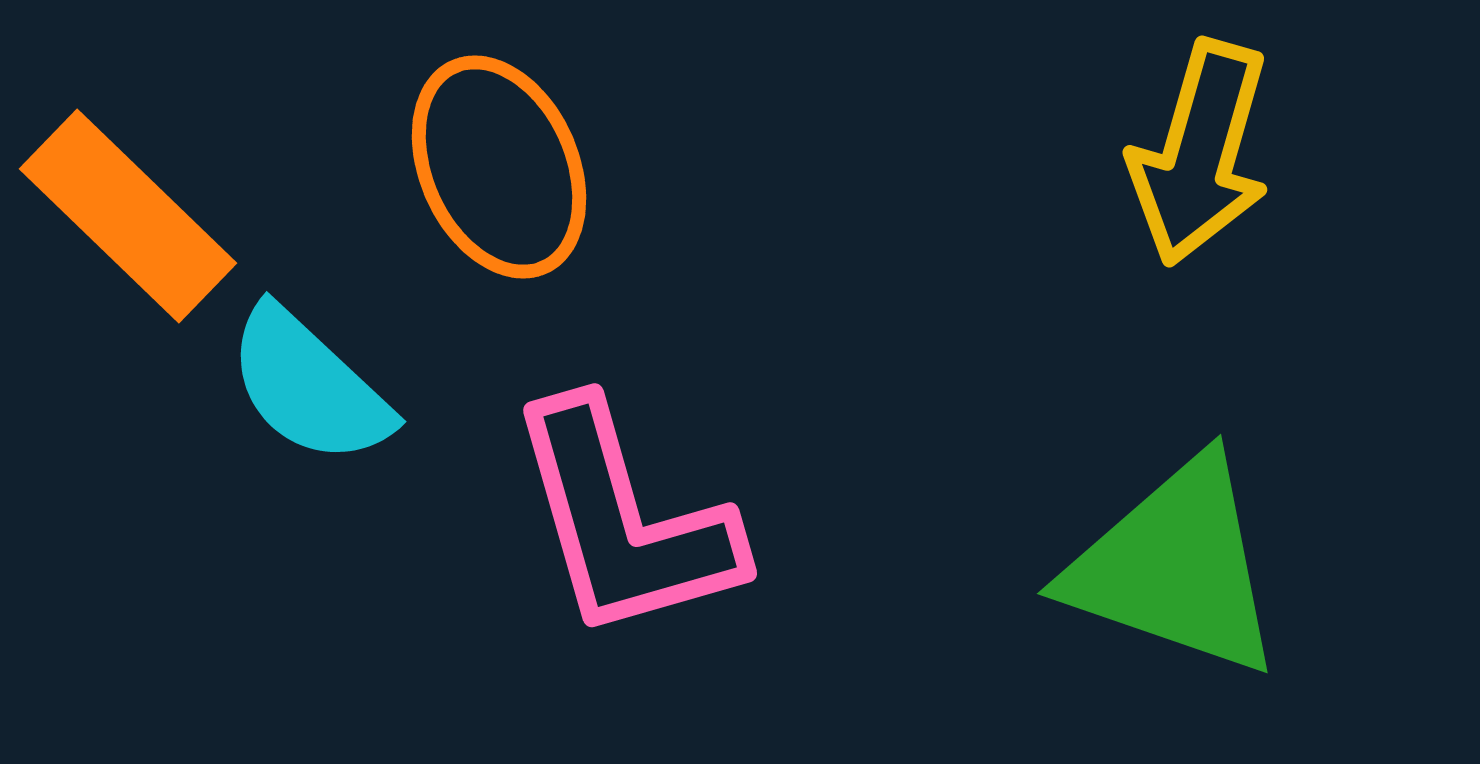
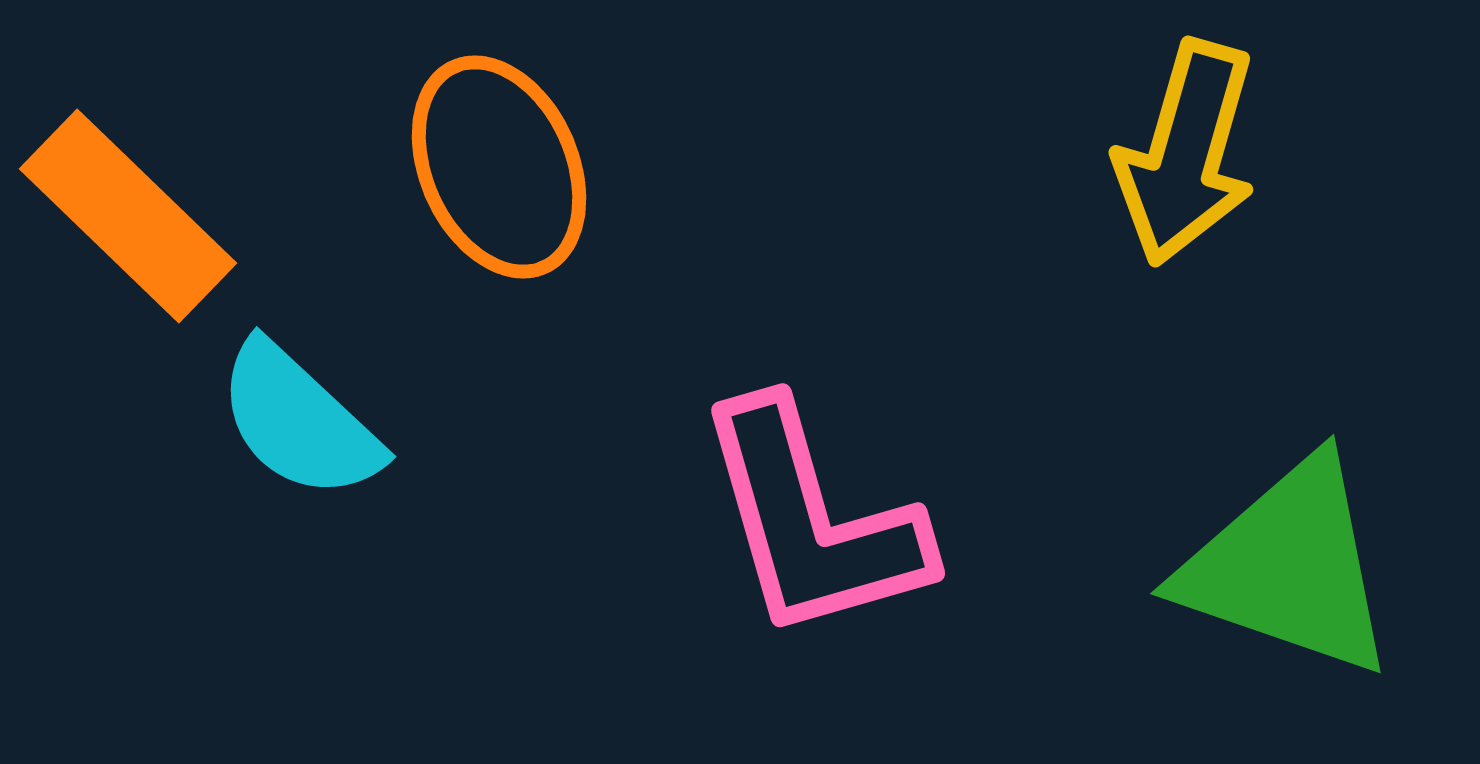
yellow arrow: moved 14 px left
cyan semicircle: moved 10 px left, 35 px down
pink L-shape: moved 188 px right
green triangle: moved 113 px right
